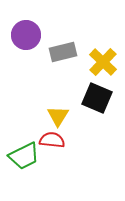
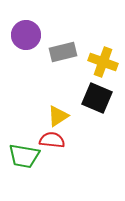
yellow cross: rotated 24 degrees counterclockwise
yellow triangle: rotated 25 degrees clockwise
green trapezoid: rotated 36 degrees clockwise
